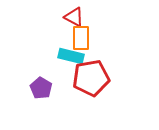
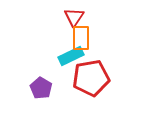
red triangle: rotated 35 degrees clockwise
cyan rectangle: rotated 40 degrees counterclockwise
